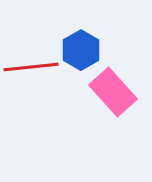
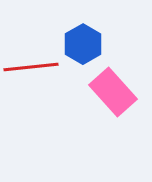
blue hexagon: moved 2 px right, 6 px up
